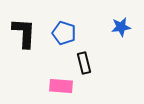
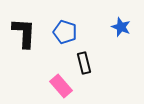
blue star: rotated 30 degrees clockwise
blue pentagon: moved 1 px right, 1 px up
pink rectangle: rotated 45 degrees clockwise
